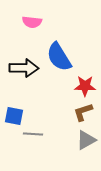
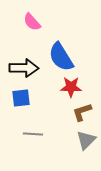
pink semicircle: rotated 42 degrees clockwise
blue semicircle: moved 2 px right
red star: moved 14 px left, 1 px down
brown L-shape: moved 1 px left
blue square: moved 7 px right, 18 px up; rotated 18 degrees counterclockwise
gray triangle: rotated 15 degrees counterclockwise
